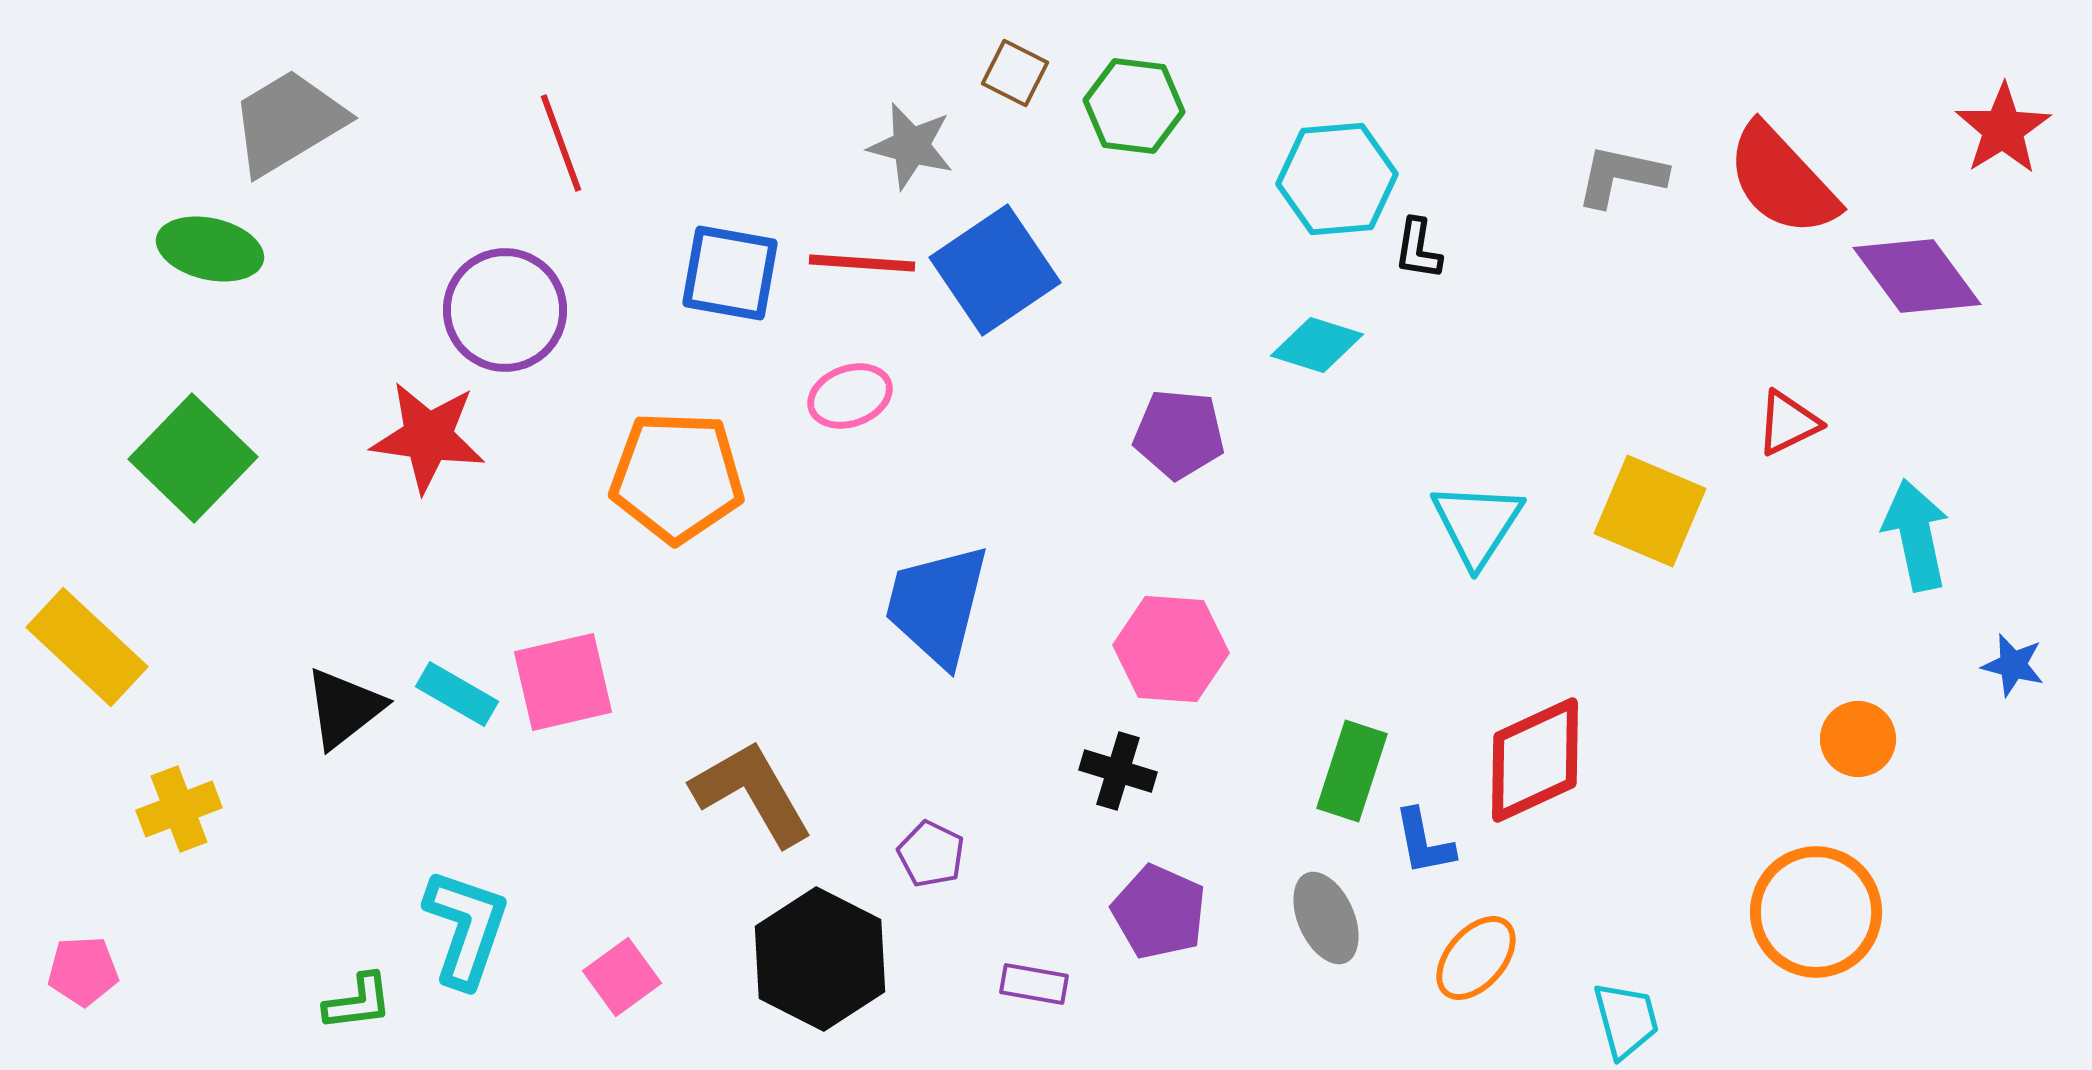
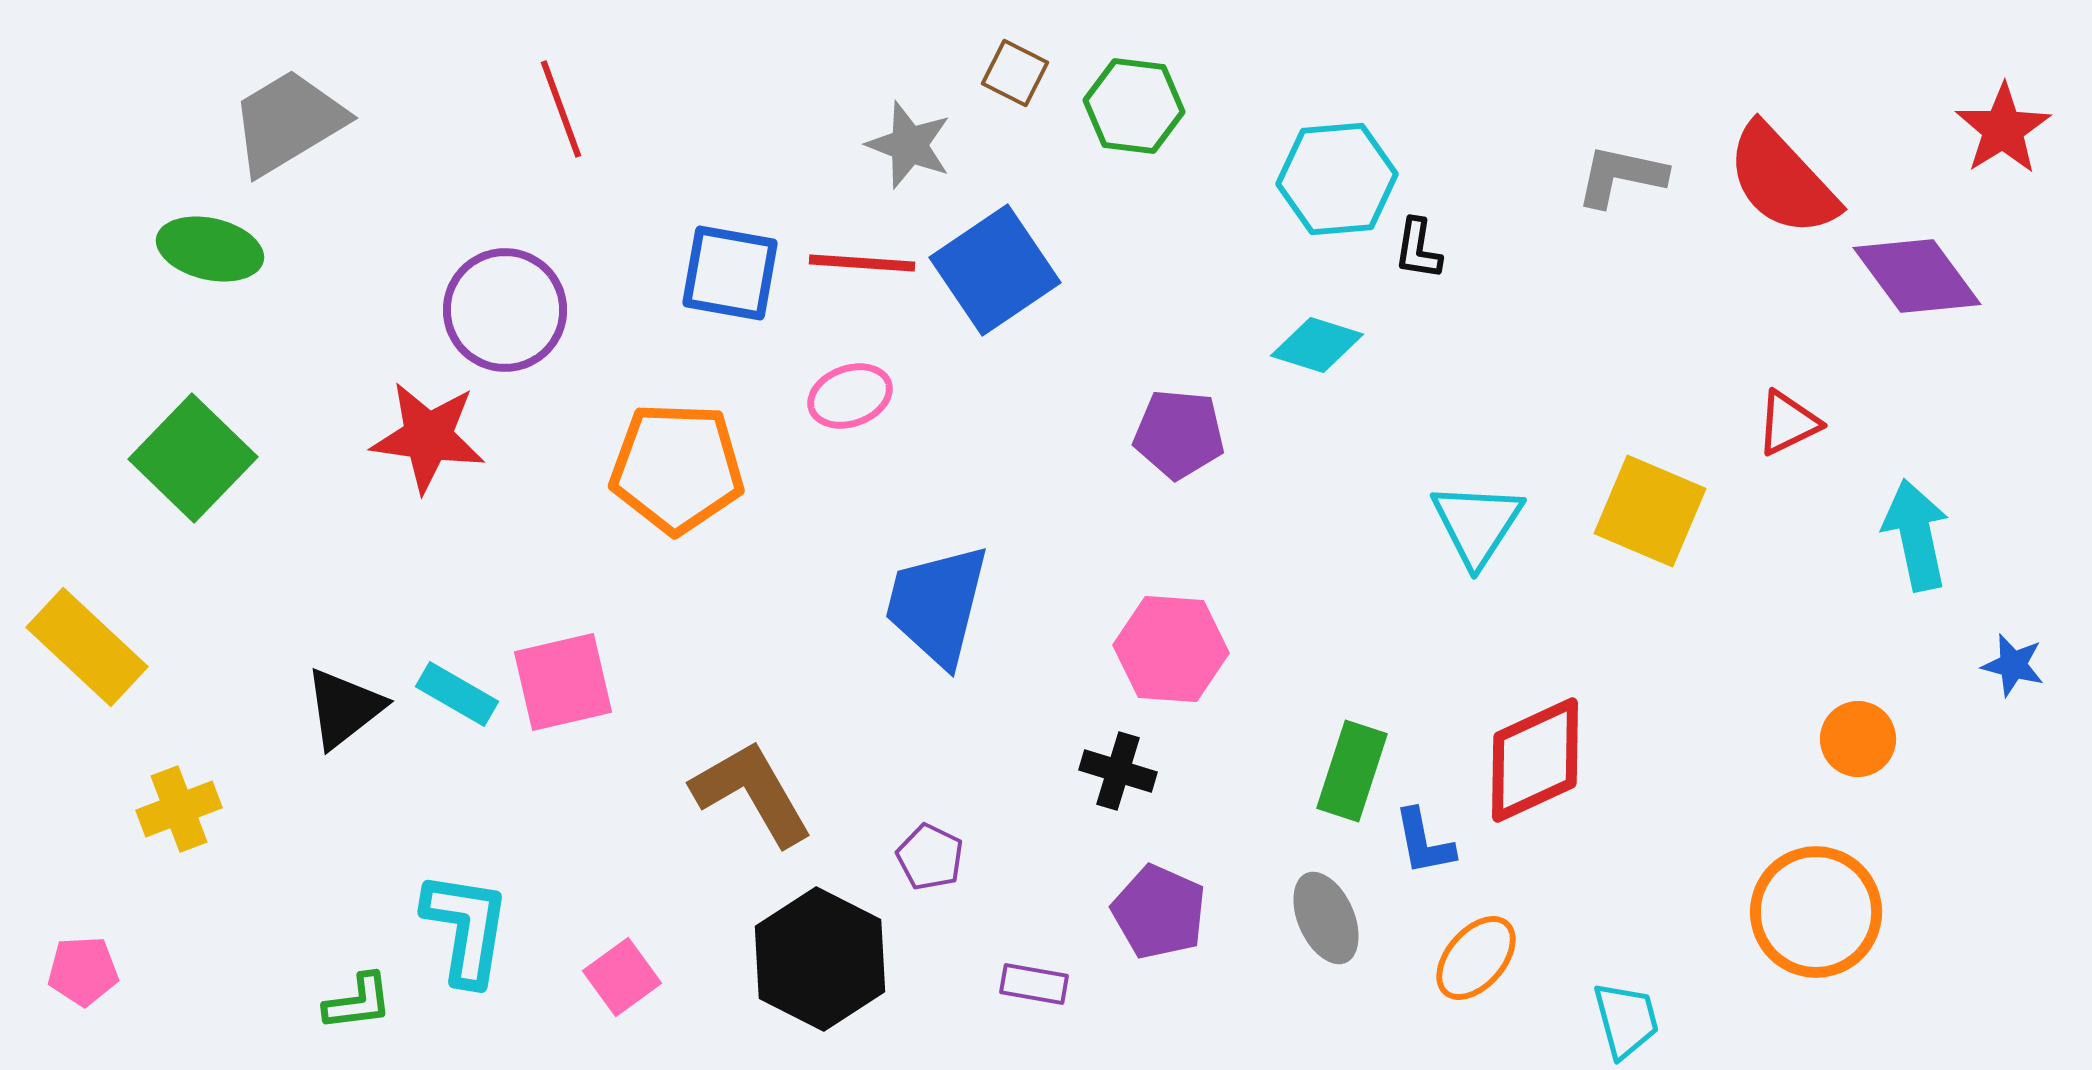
red line at (561, 143): moved 34 px up
gray star at (911, 146): moved 2 px left, 1 px up; rotated 6 degrees clockwise
orange pentagon at (677, 477): moved 9 px up
purple pentagon at (931, 854): moved 1 px left, 3 px down
cyan L-shape at (466, 928): rotated 10 degrees counterclockwise
